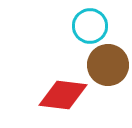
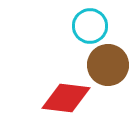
red diamond: moved 3 px right, 3 px down
